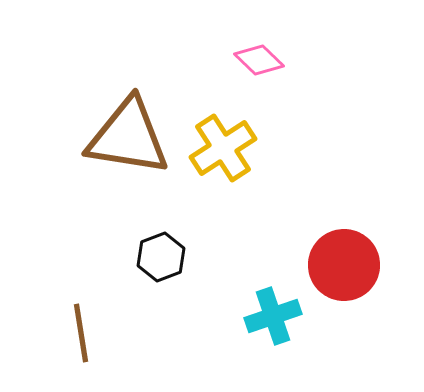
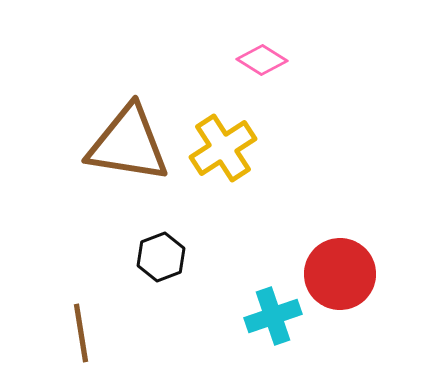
pink diamond: moved 3 px right; rotated 12 degrees counterclockwise
brown triangle: moved 7 px down
red circle: moved 4 px left, 9 px down
